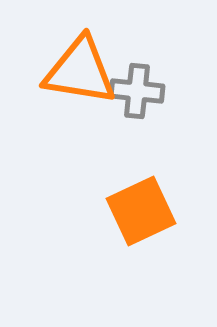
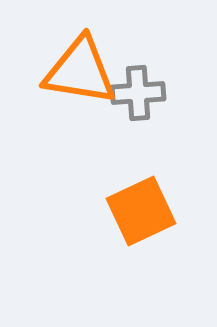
gray cross: moved 1 px right, 2 px down; rotated 10 degrees counterclockwise
